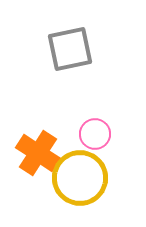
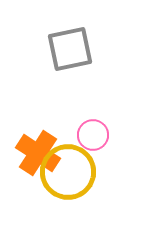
pink circle: moved 2 px left, 1 px down
yellow circle: moved 12 px left, 6 px up
